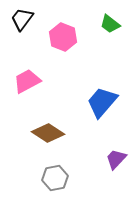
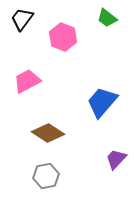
green trapezoid: moved 3 px left, 6 px up
gray hexagon: moved 9 px left, 2 px up
